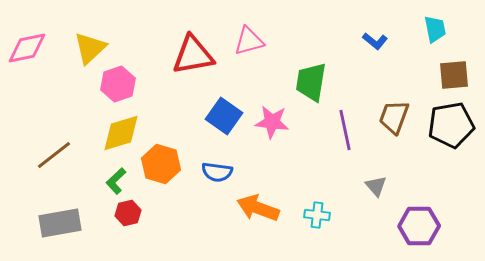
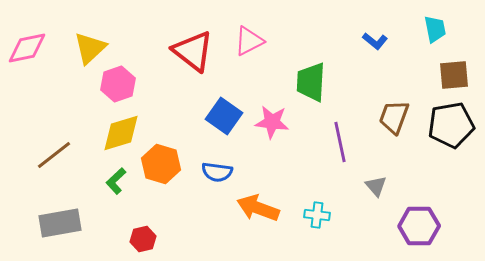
pink triangle: rotated 12 degrees counterclockwise
red triangle: moved 4 px up; rotated 48 degrees clockwise
green trapezoid: rotated 6 degrees counterclockwise
purple line: moved 5 px left, 12 px down
red hexagon: moved 15 px right, 26 px down
